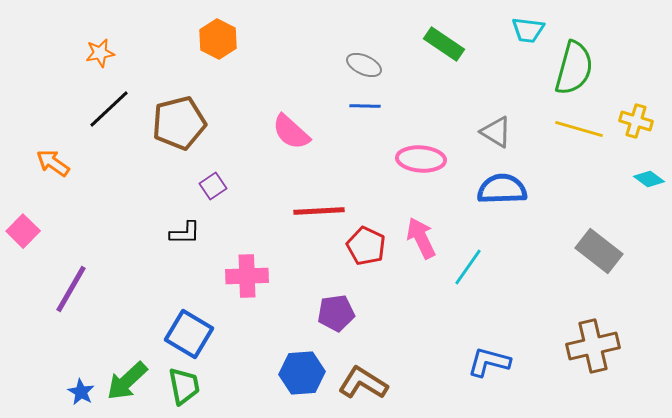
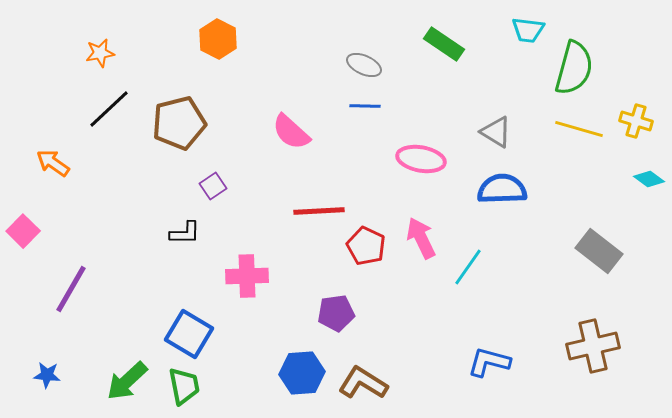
pink ellipse: rotated 6 degrees clockwise
blue star: moved 34 px left, 17 px up; rotated 24 degrees counterclockwise
